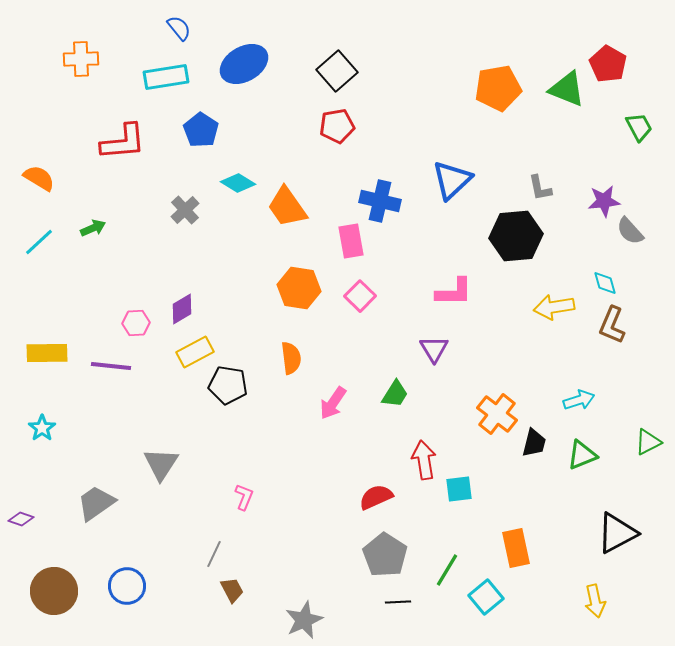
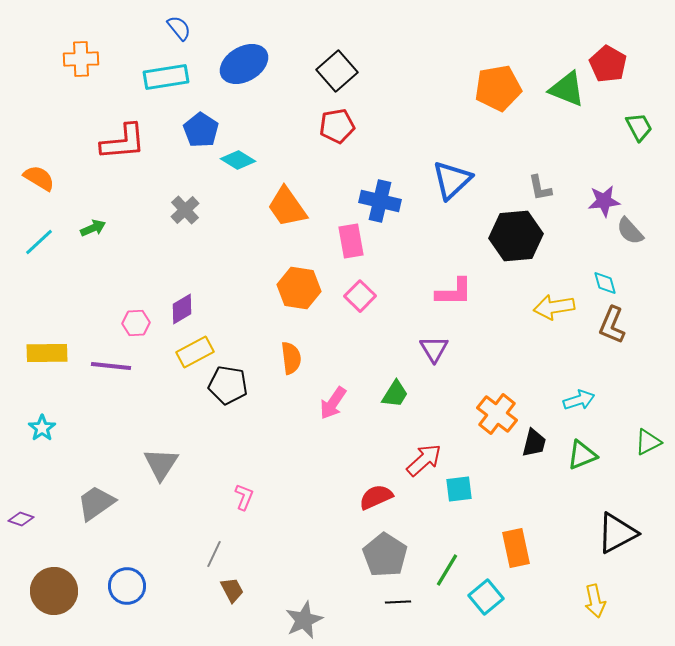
cyan diamond at (238, 183): moved 23 px up
red arrow at (424, 460): rotated 57 degrees clockwise
